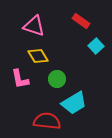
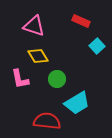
red rectangle: rotated 12 degrees counterclockwise
cyan square: moved 1 px right
cyan trapezoid: moved 3 px right
